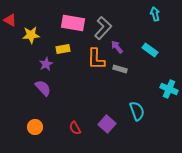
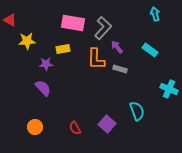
yellow star: moved 4 px left, 6 px down
purple star: rotated 24 degrees clockwise
